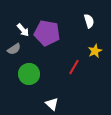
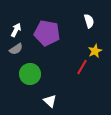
white arrow: moved 7 px left; rotated 112 degrees counterclockwise
gray semicircle: moved 2 px right
red line: moved 8 px right
green circle: moved 1 px right
white triangle: moved 2 px left, 3 px up
